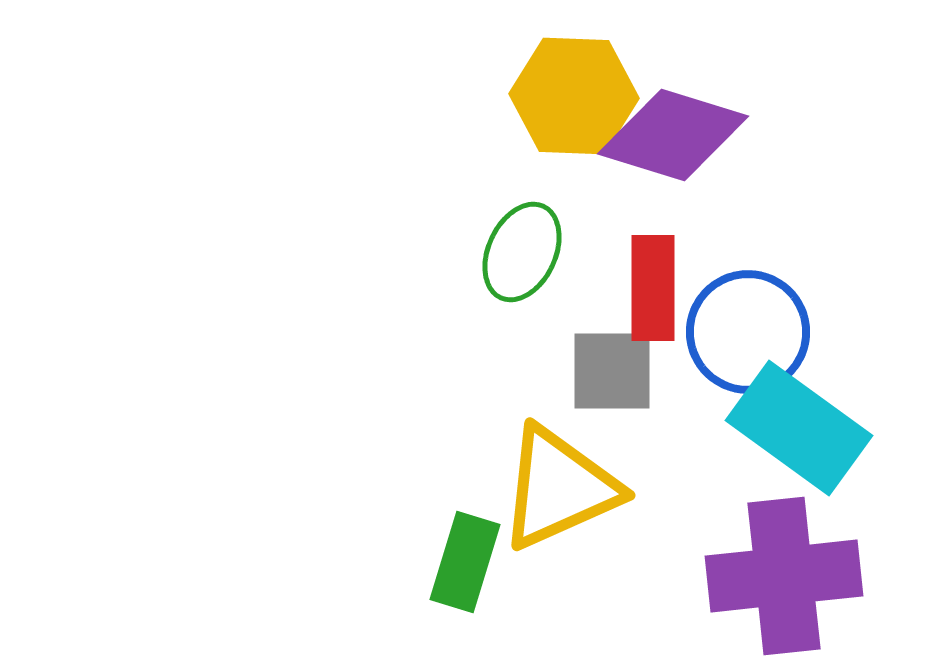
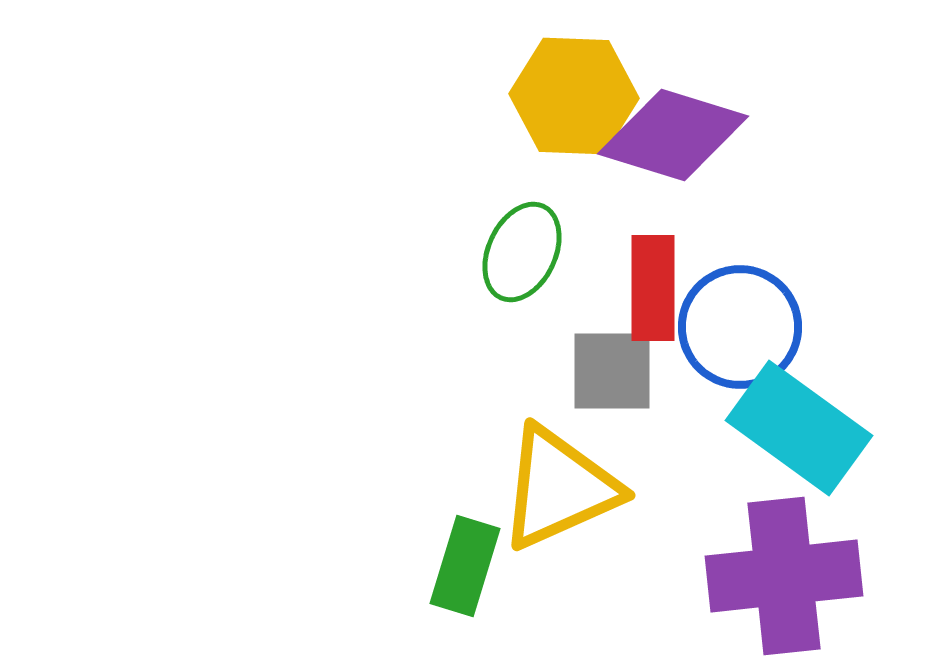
blue circle: moved 8 px left, 5 px up
green rectangle: moved 4 px down
